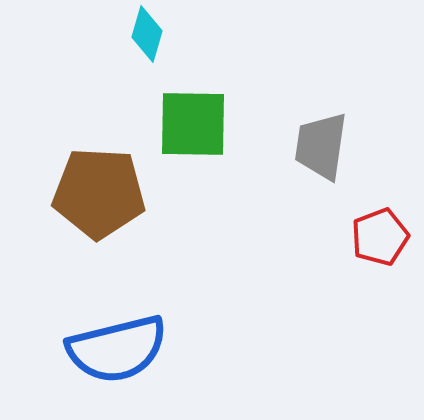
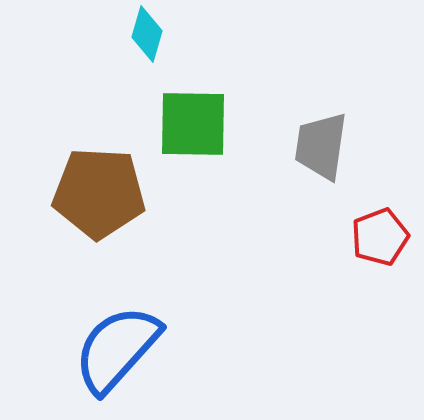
blue semicircle: rotated 146 degrees clockwise
